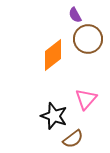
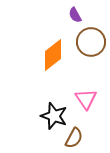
brown circle: moved 3 px right, 3 px down
pink triangle: rotated 15 degrees counterclockwise
brown semicircle: moved 1 px right, 1 px up; rotated 25 degrees counterclockwise
